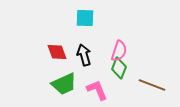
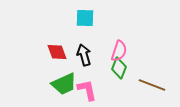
pink L-shape: moved 10 px left; rotated 10 degrees clockwise
